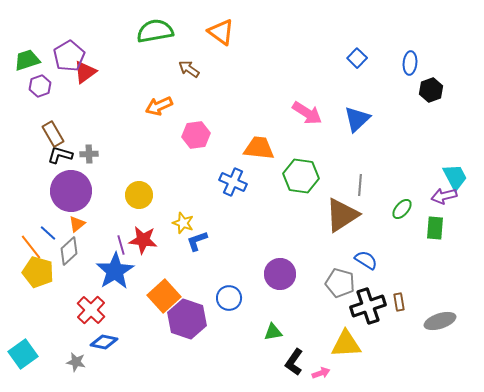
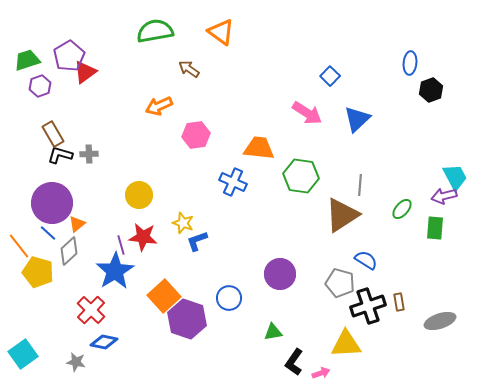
blue square at (357, 58): moved 27 px left, 18 px down
purple circle at (71, 191): moved 19 px left, 12 px down
red star at (143, 240): moved 3 px up
orange line at (31, 247): moved 12 px left, 1 px up
